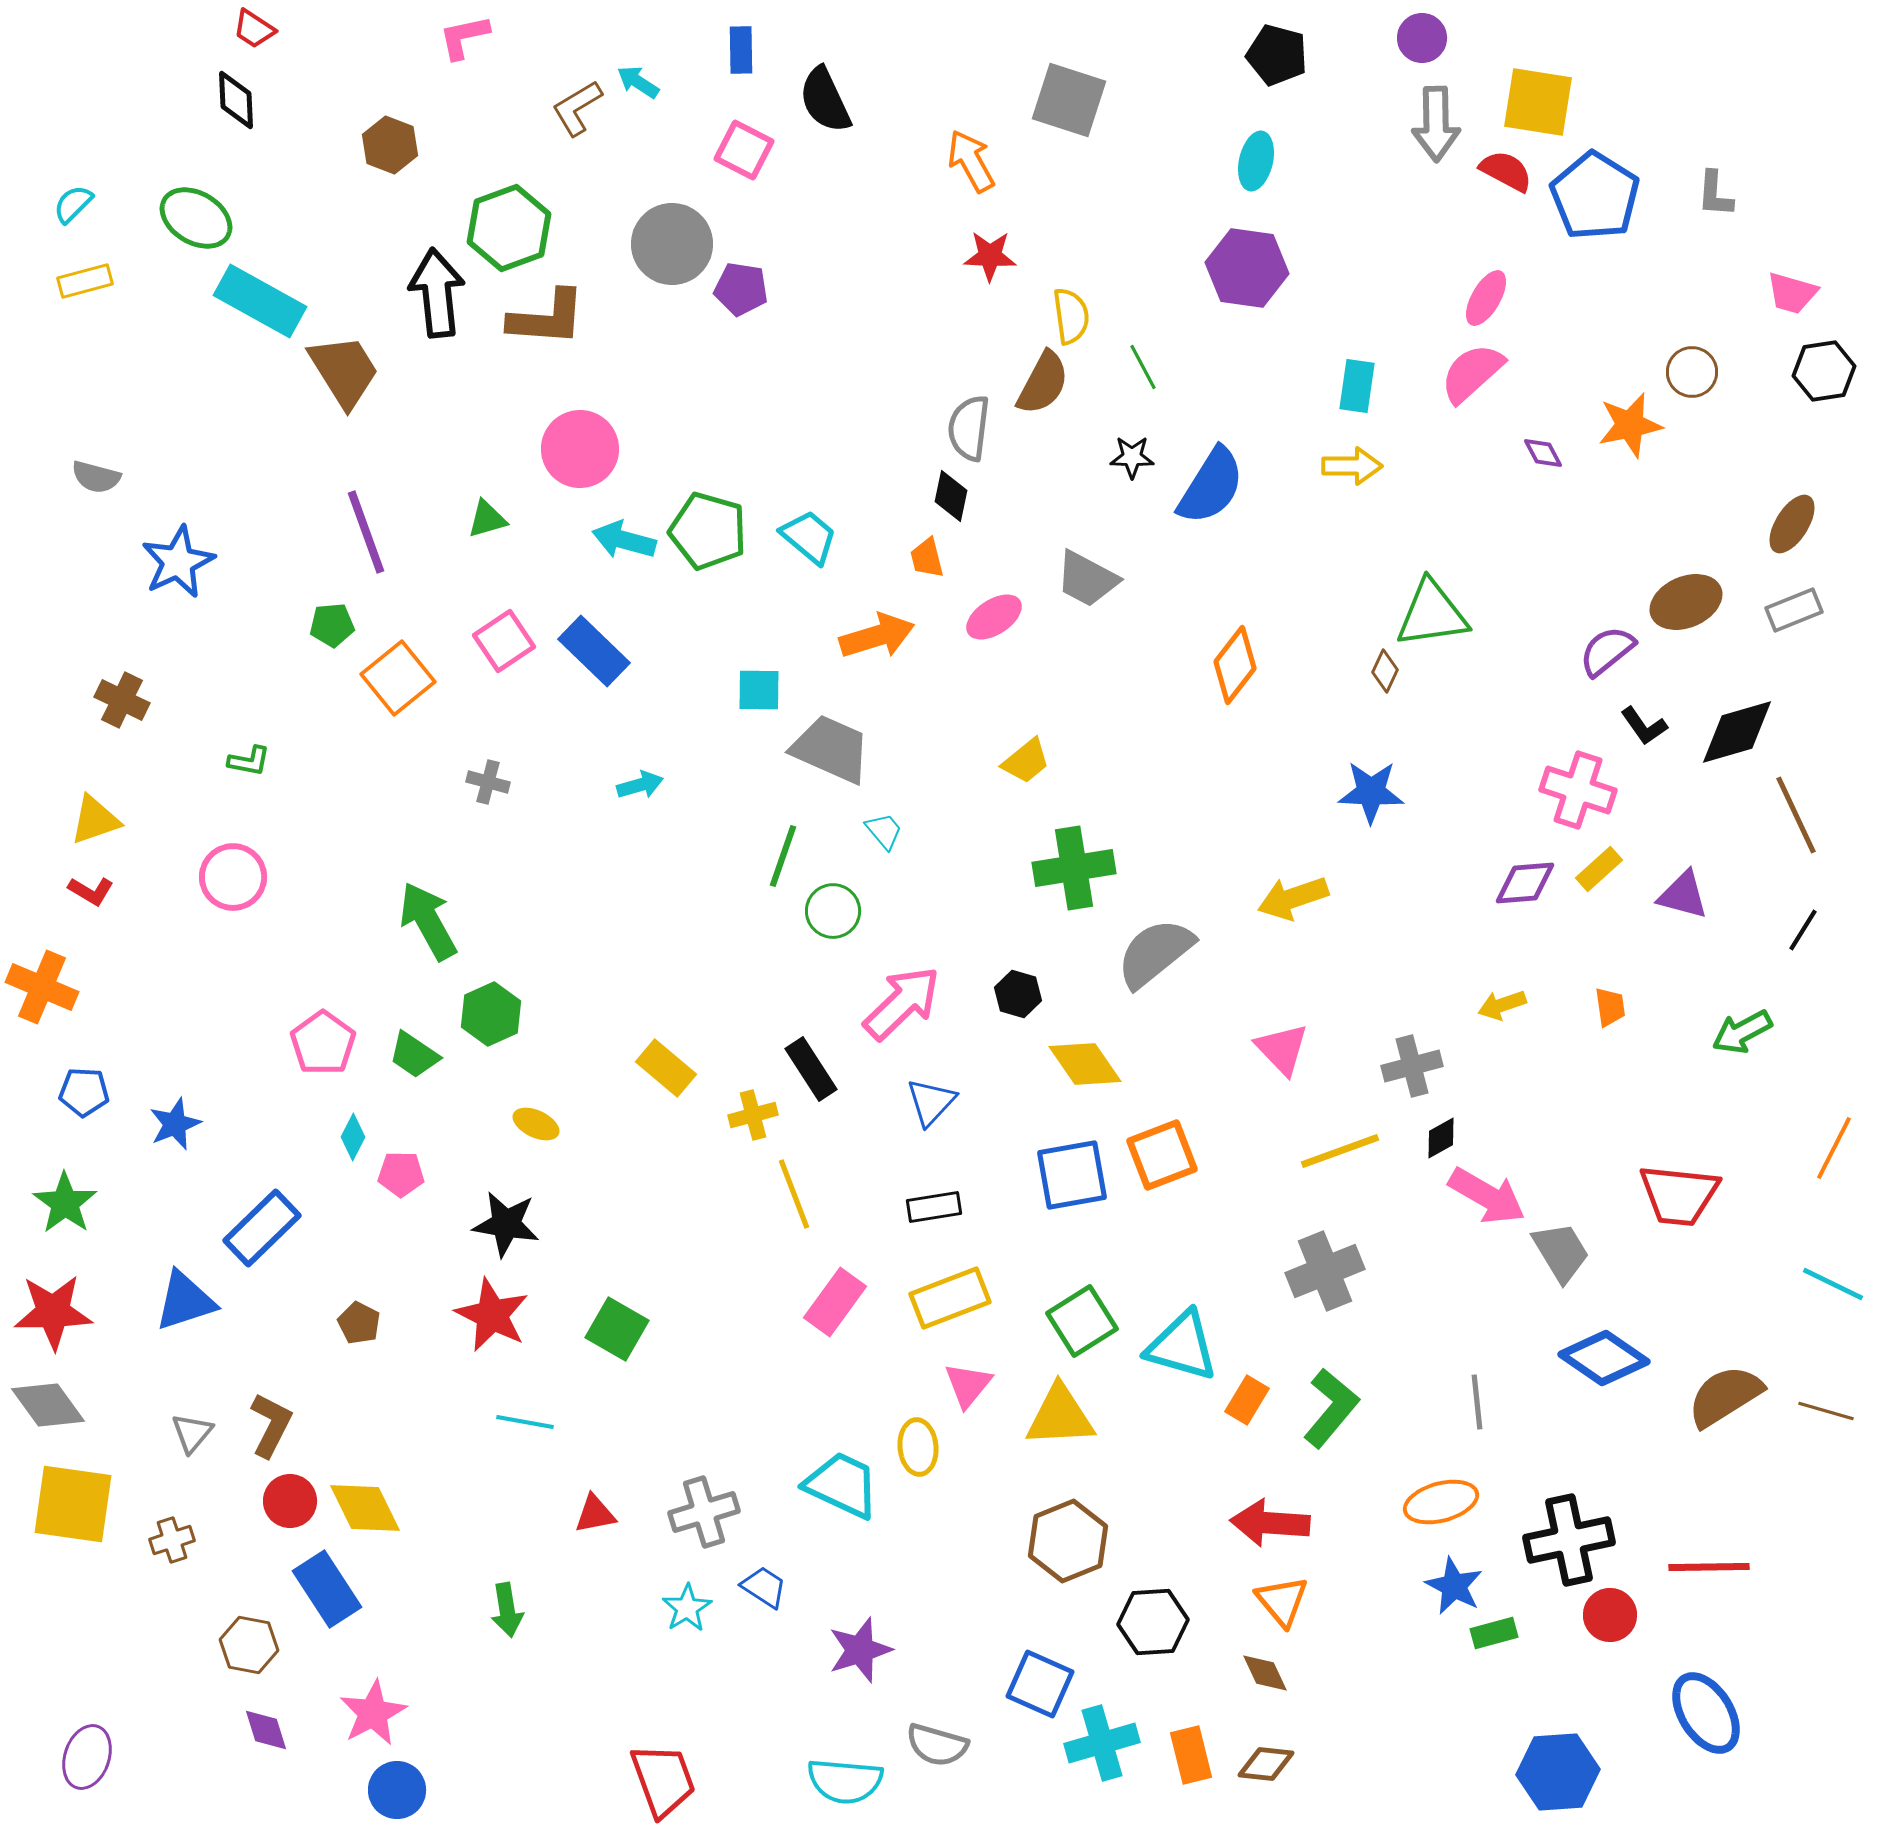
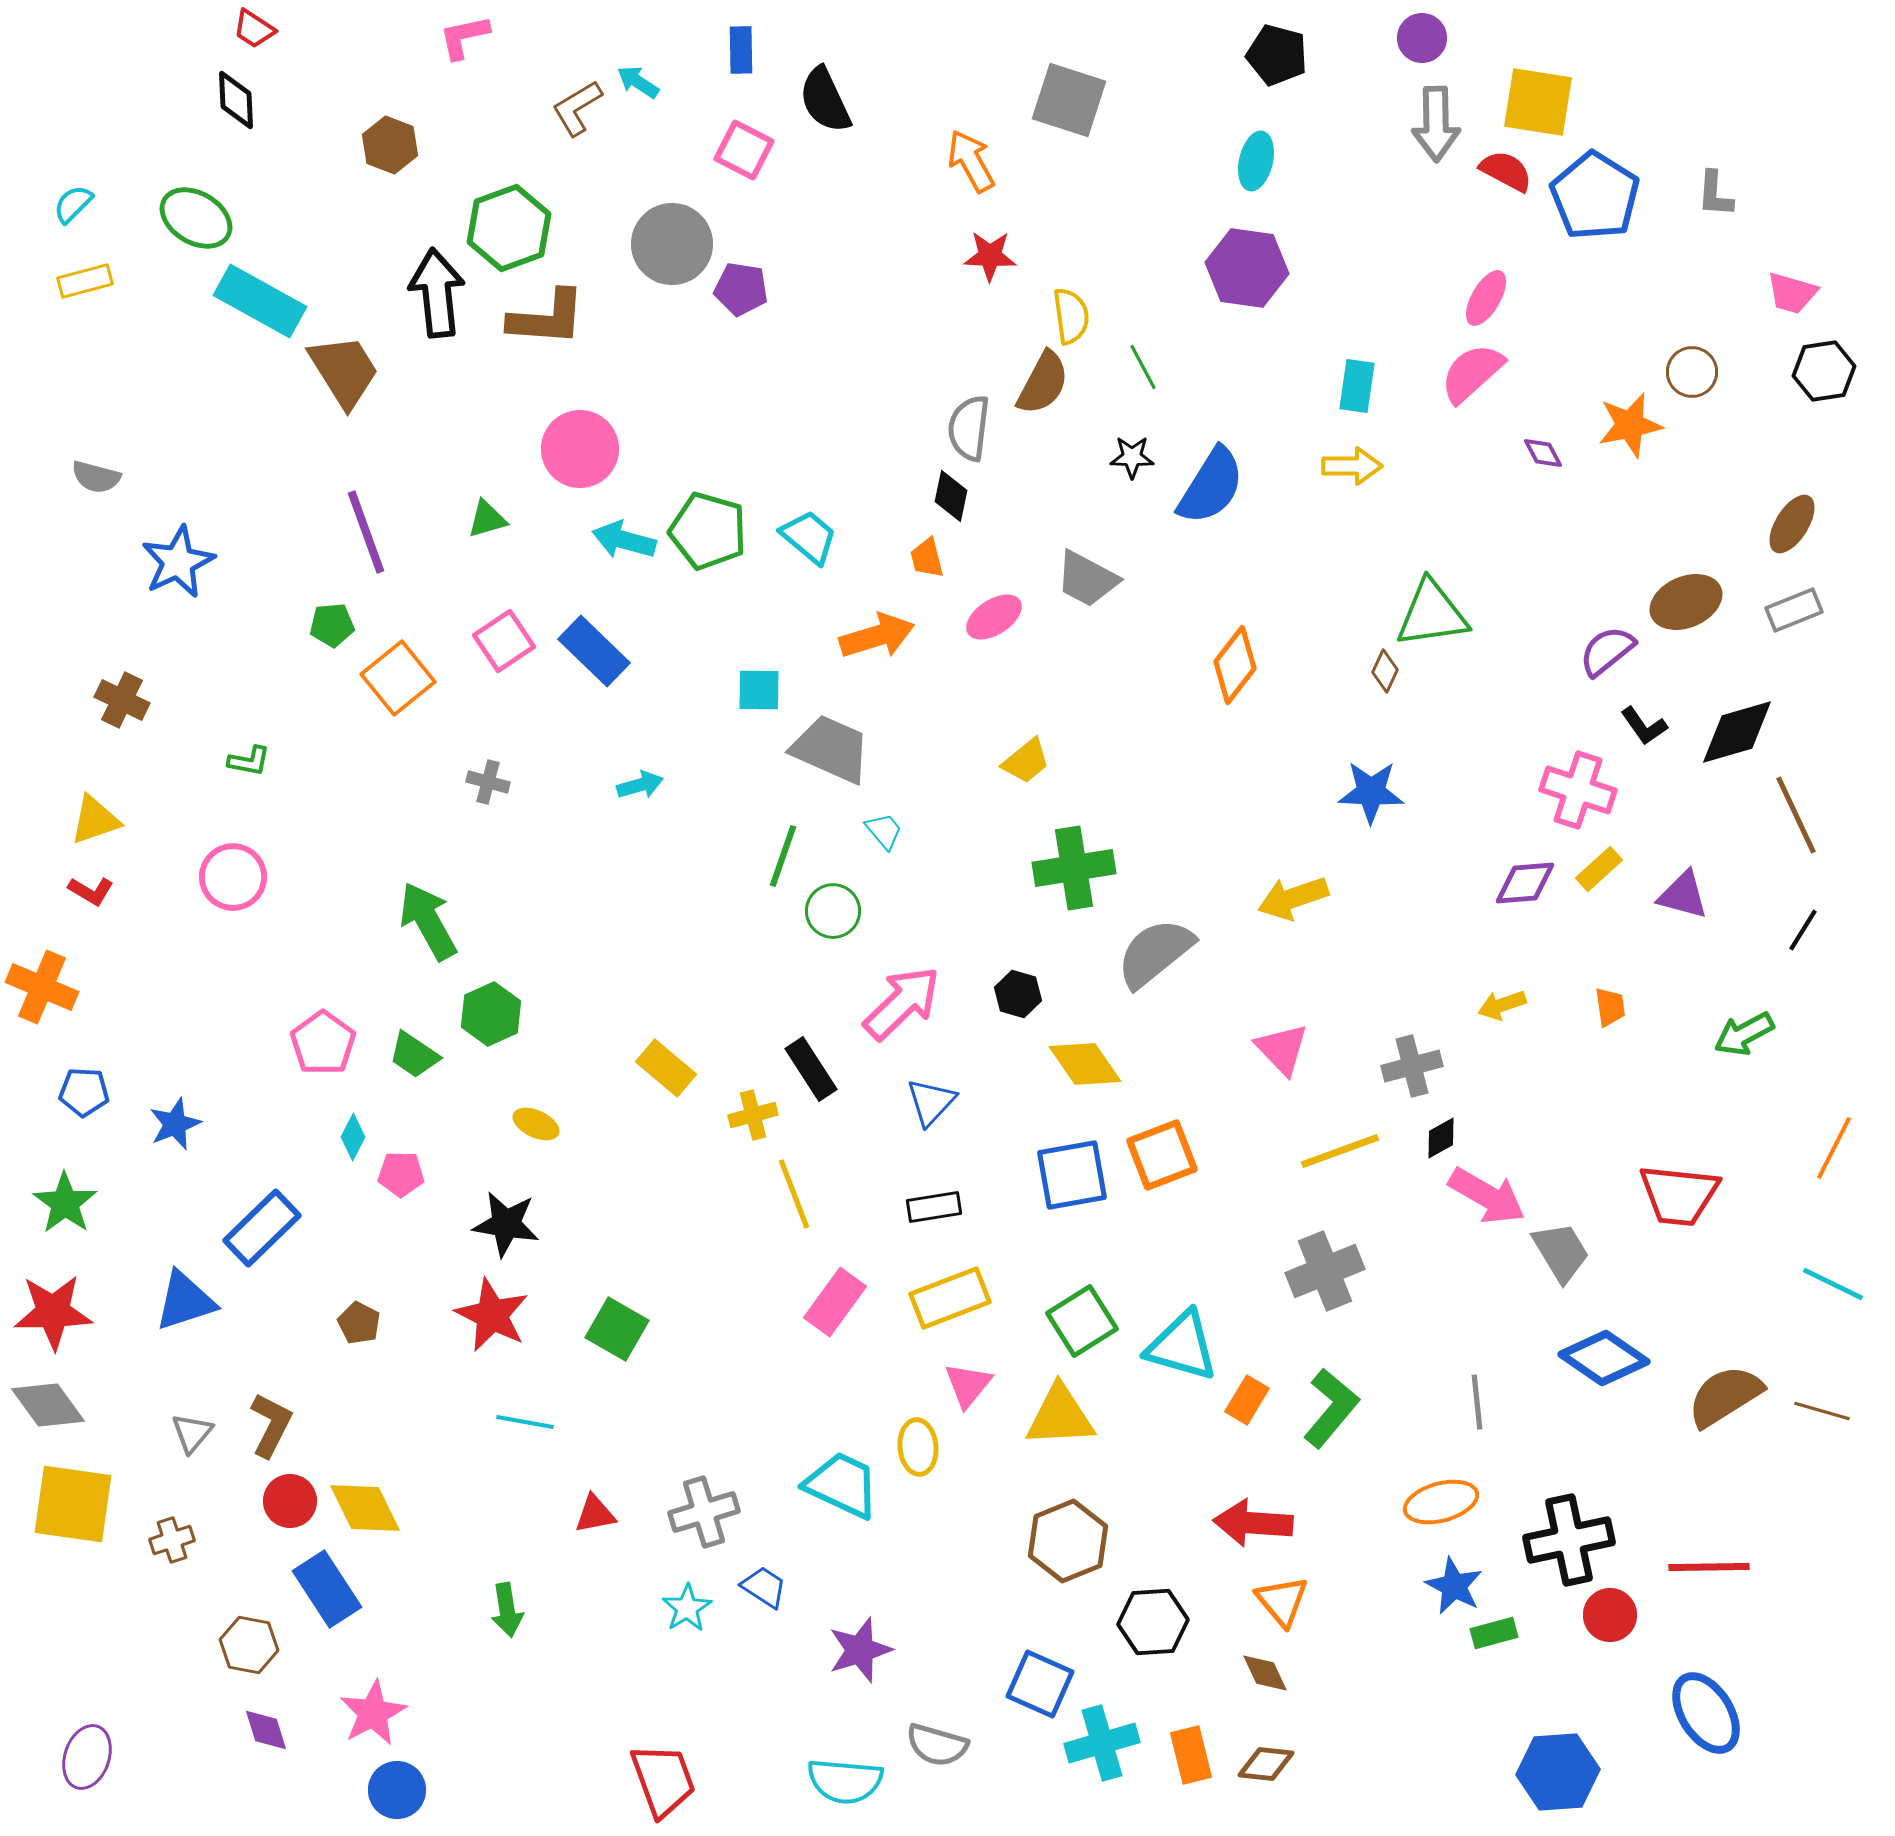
green arrow at (1742, 1032): moved 2 px right, 2 px down
brown line at (1826, 1411): moved 4 px left
red arrow at (1270, 1523): moved 17 px left
